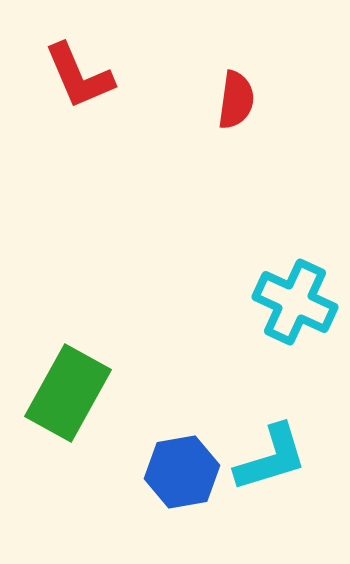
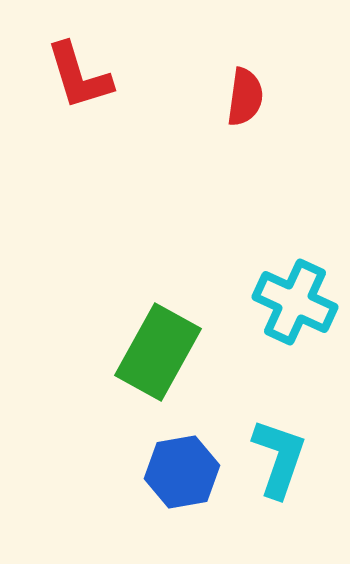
red L-shape: rotated 6 degrees clockwise
red semicircle: moved 9 px right, 3 px up
green rectangle: moved 90 px right, 41 px up
cyan L-shape: moved 8 px right; rotated 54 degrees counterclockwise
